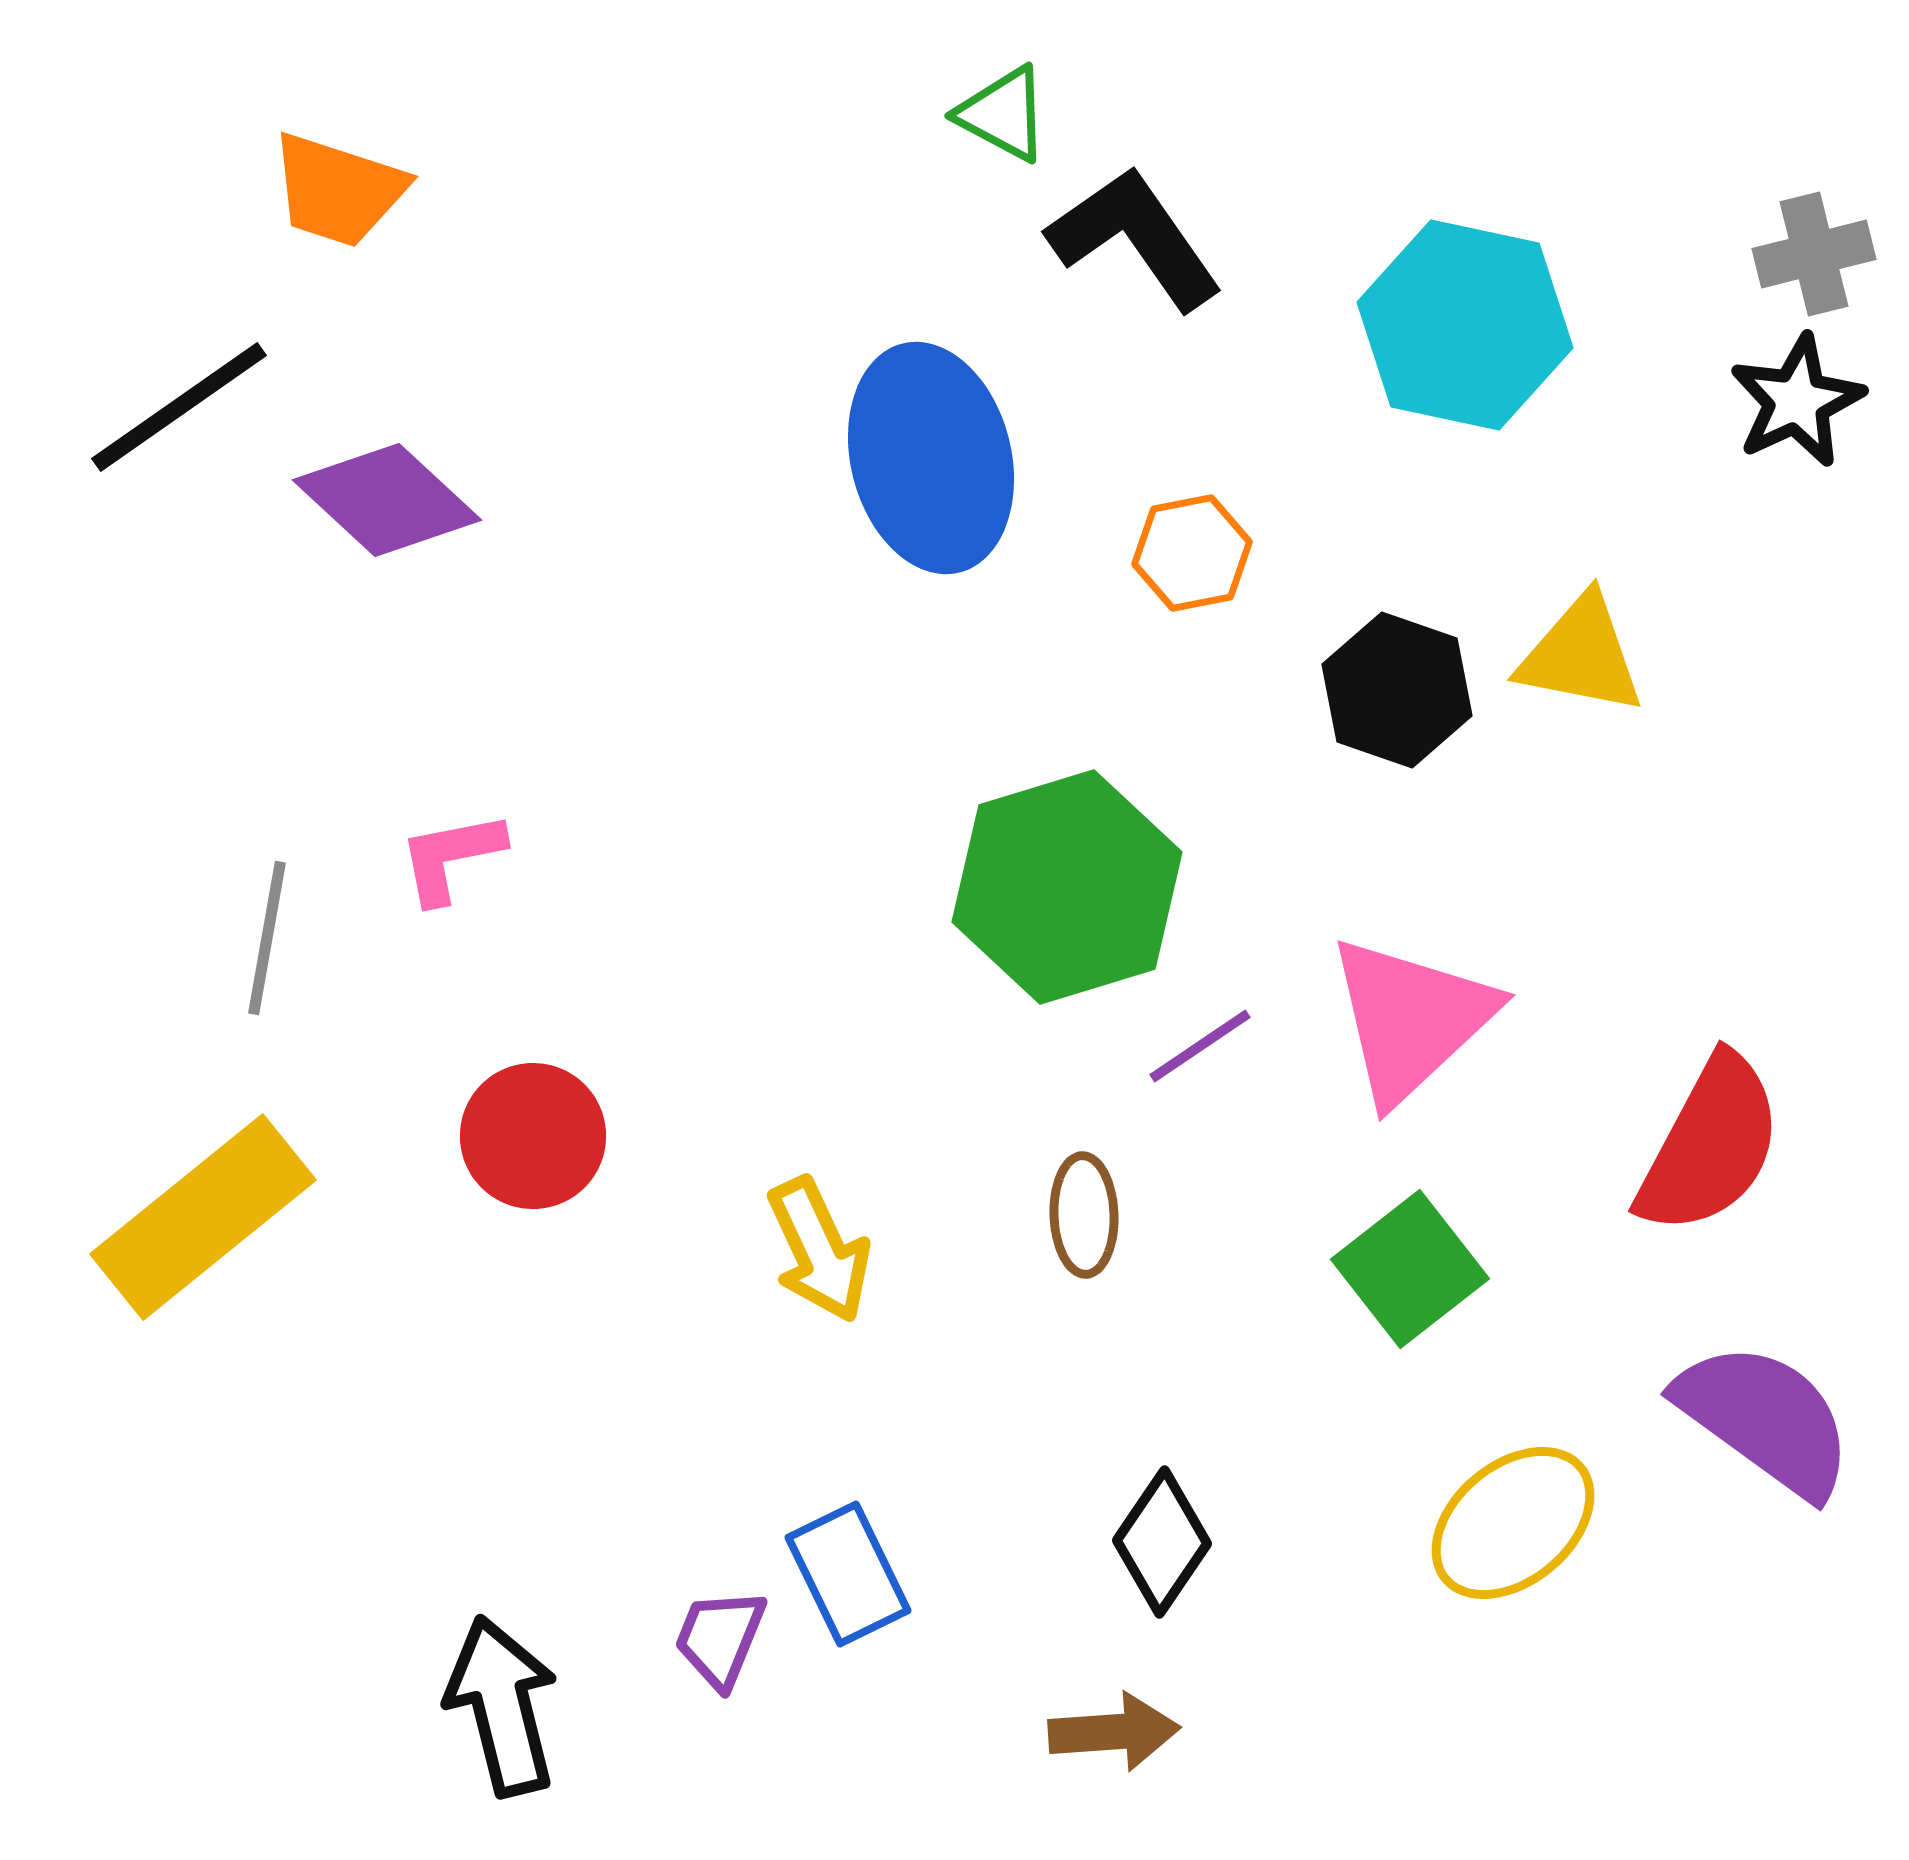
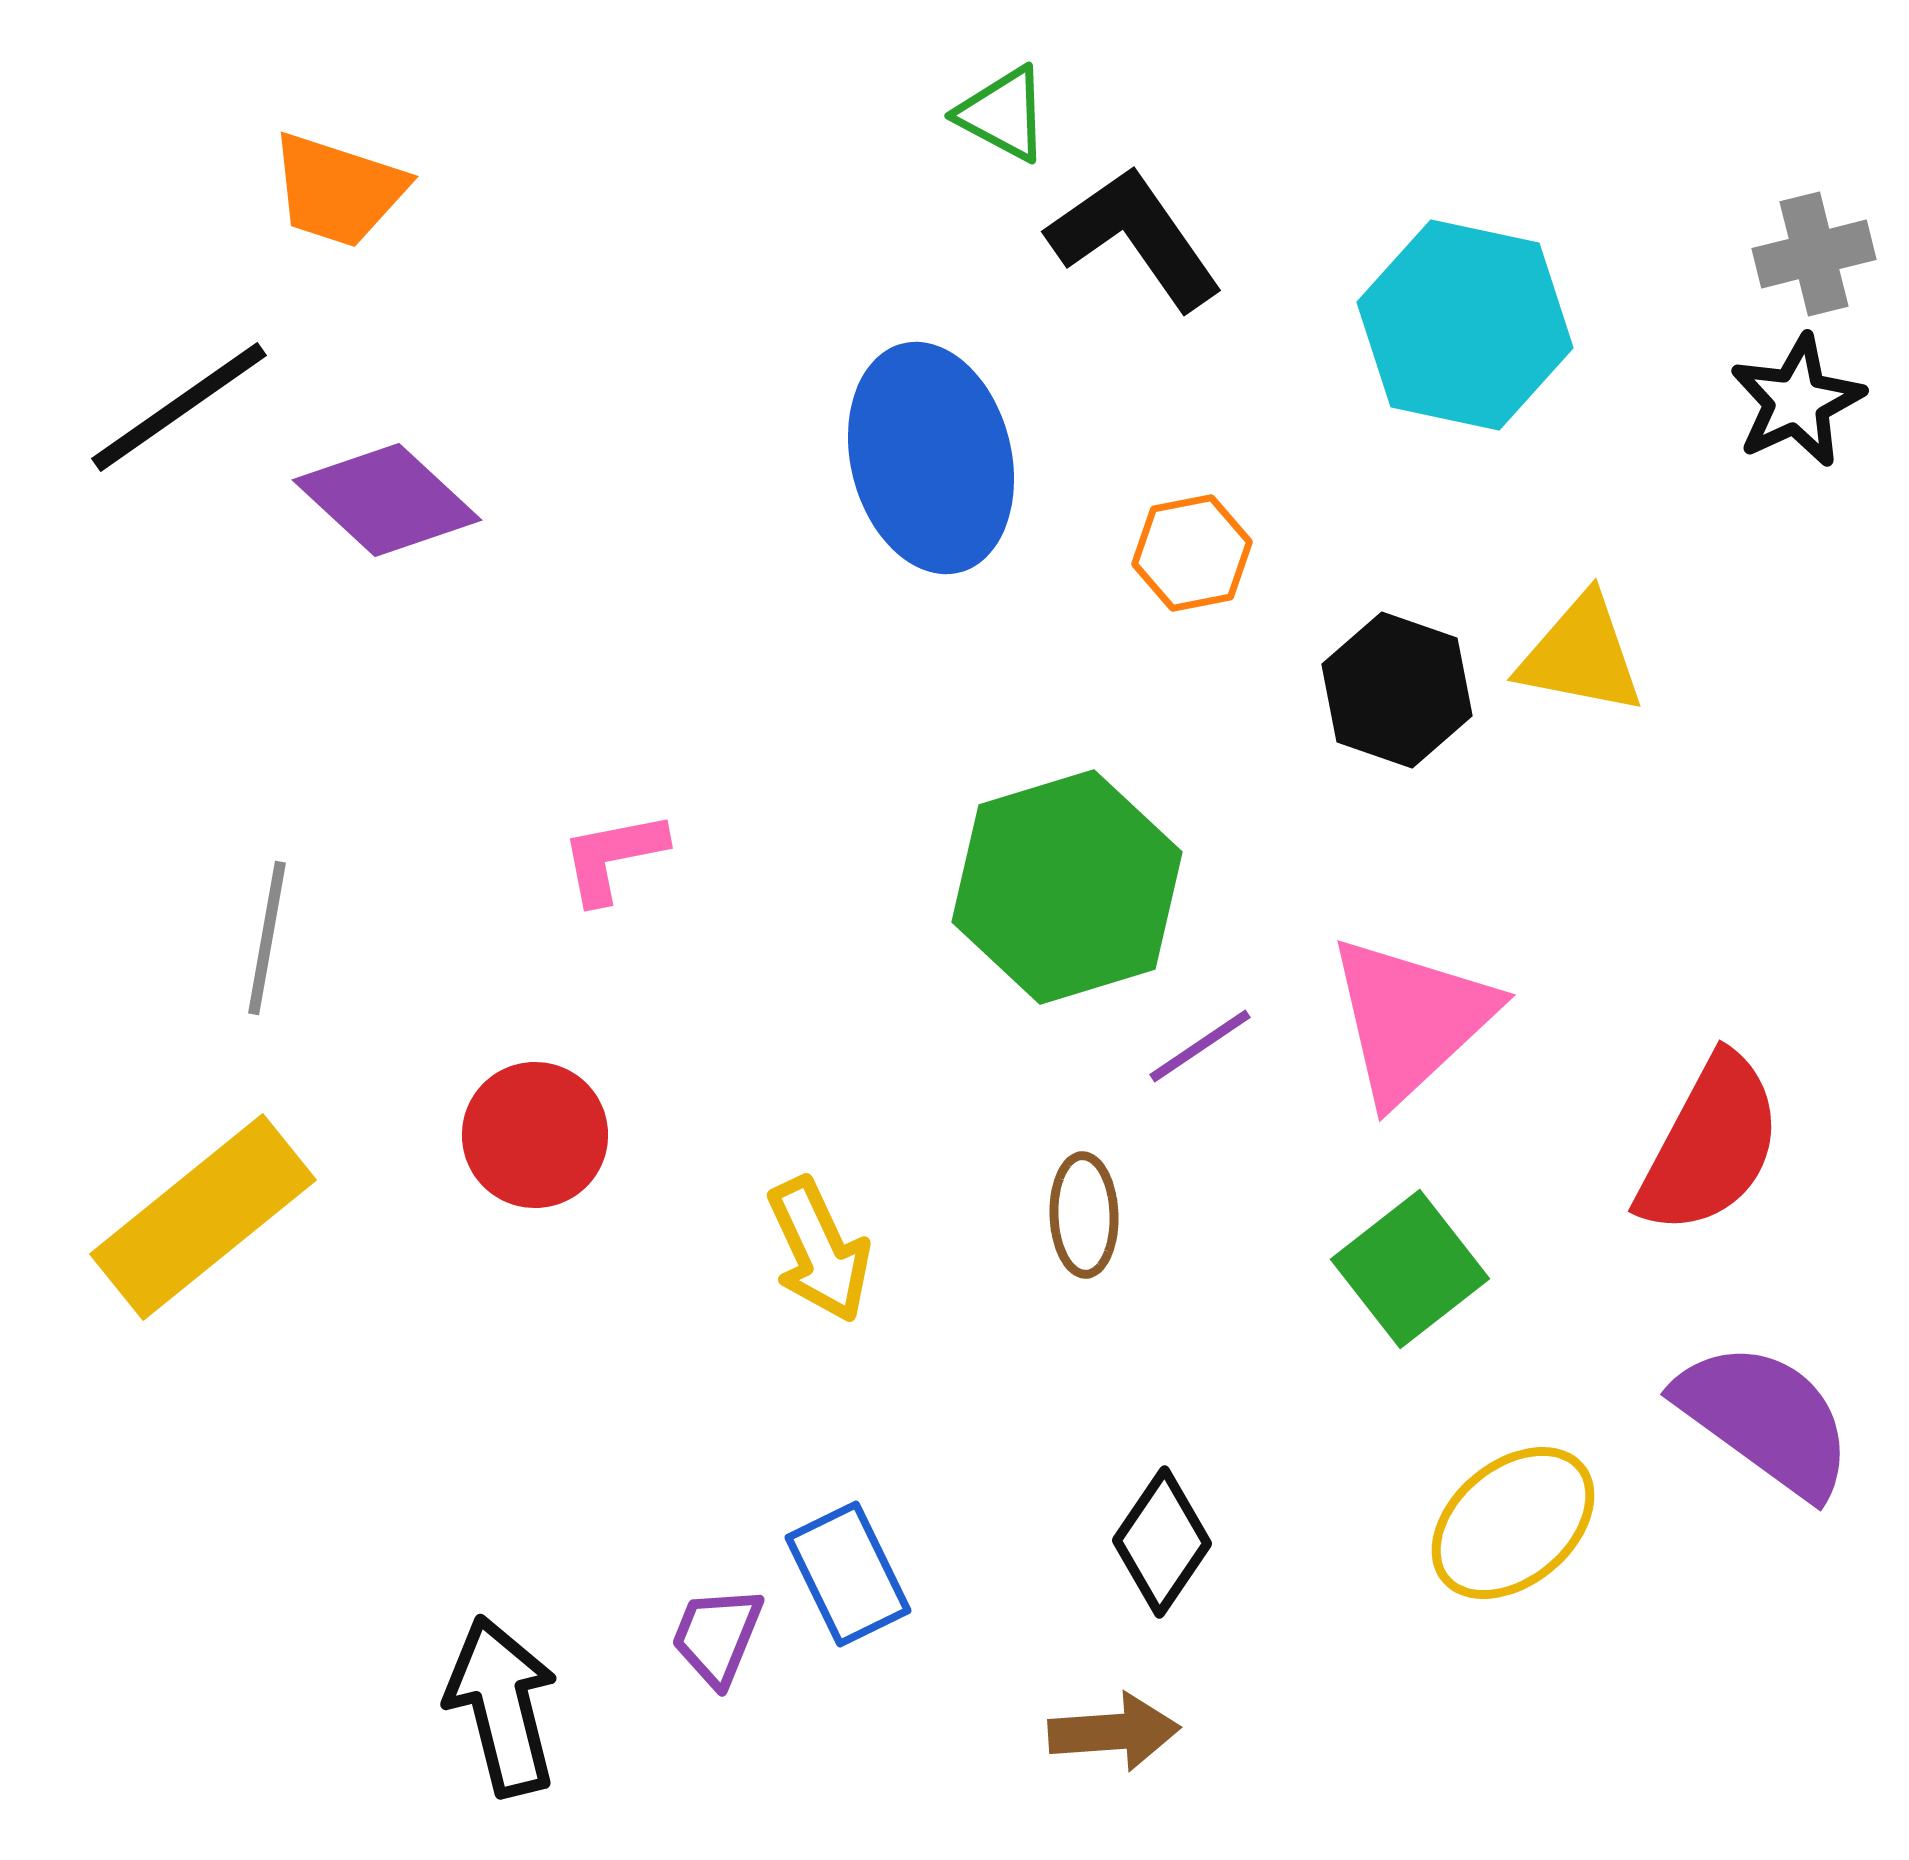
pink L-shape: moved 162 px right
red circle: moved 2 px right, 1 px up
purple trapezoid: moved 3 px left, 2 px up
